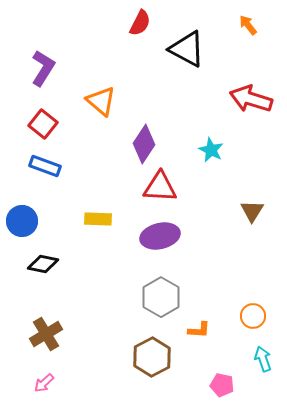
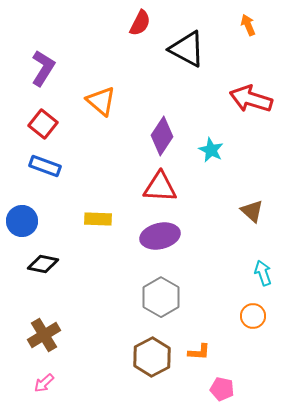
orange arrow: rotated 15 degrees clockwise
purple diamond: moved 18 px right, 8 px up
brown triangle: rotated 20 degrees counterclockwise
orange L-shape: moved 22 px down
brown cross: moved 2 px left, 1 px down
cyan arrow: moved 86 px up
pink pentagon: moved 4 px down
